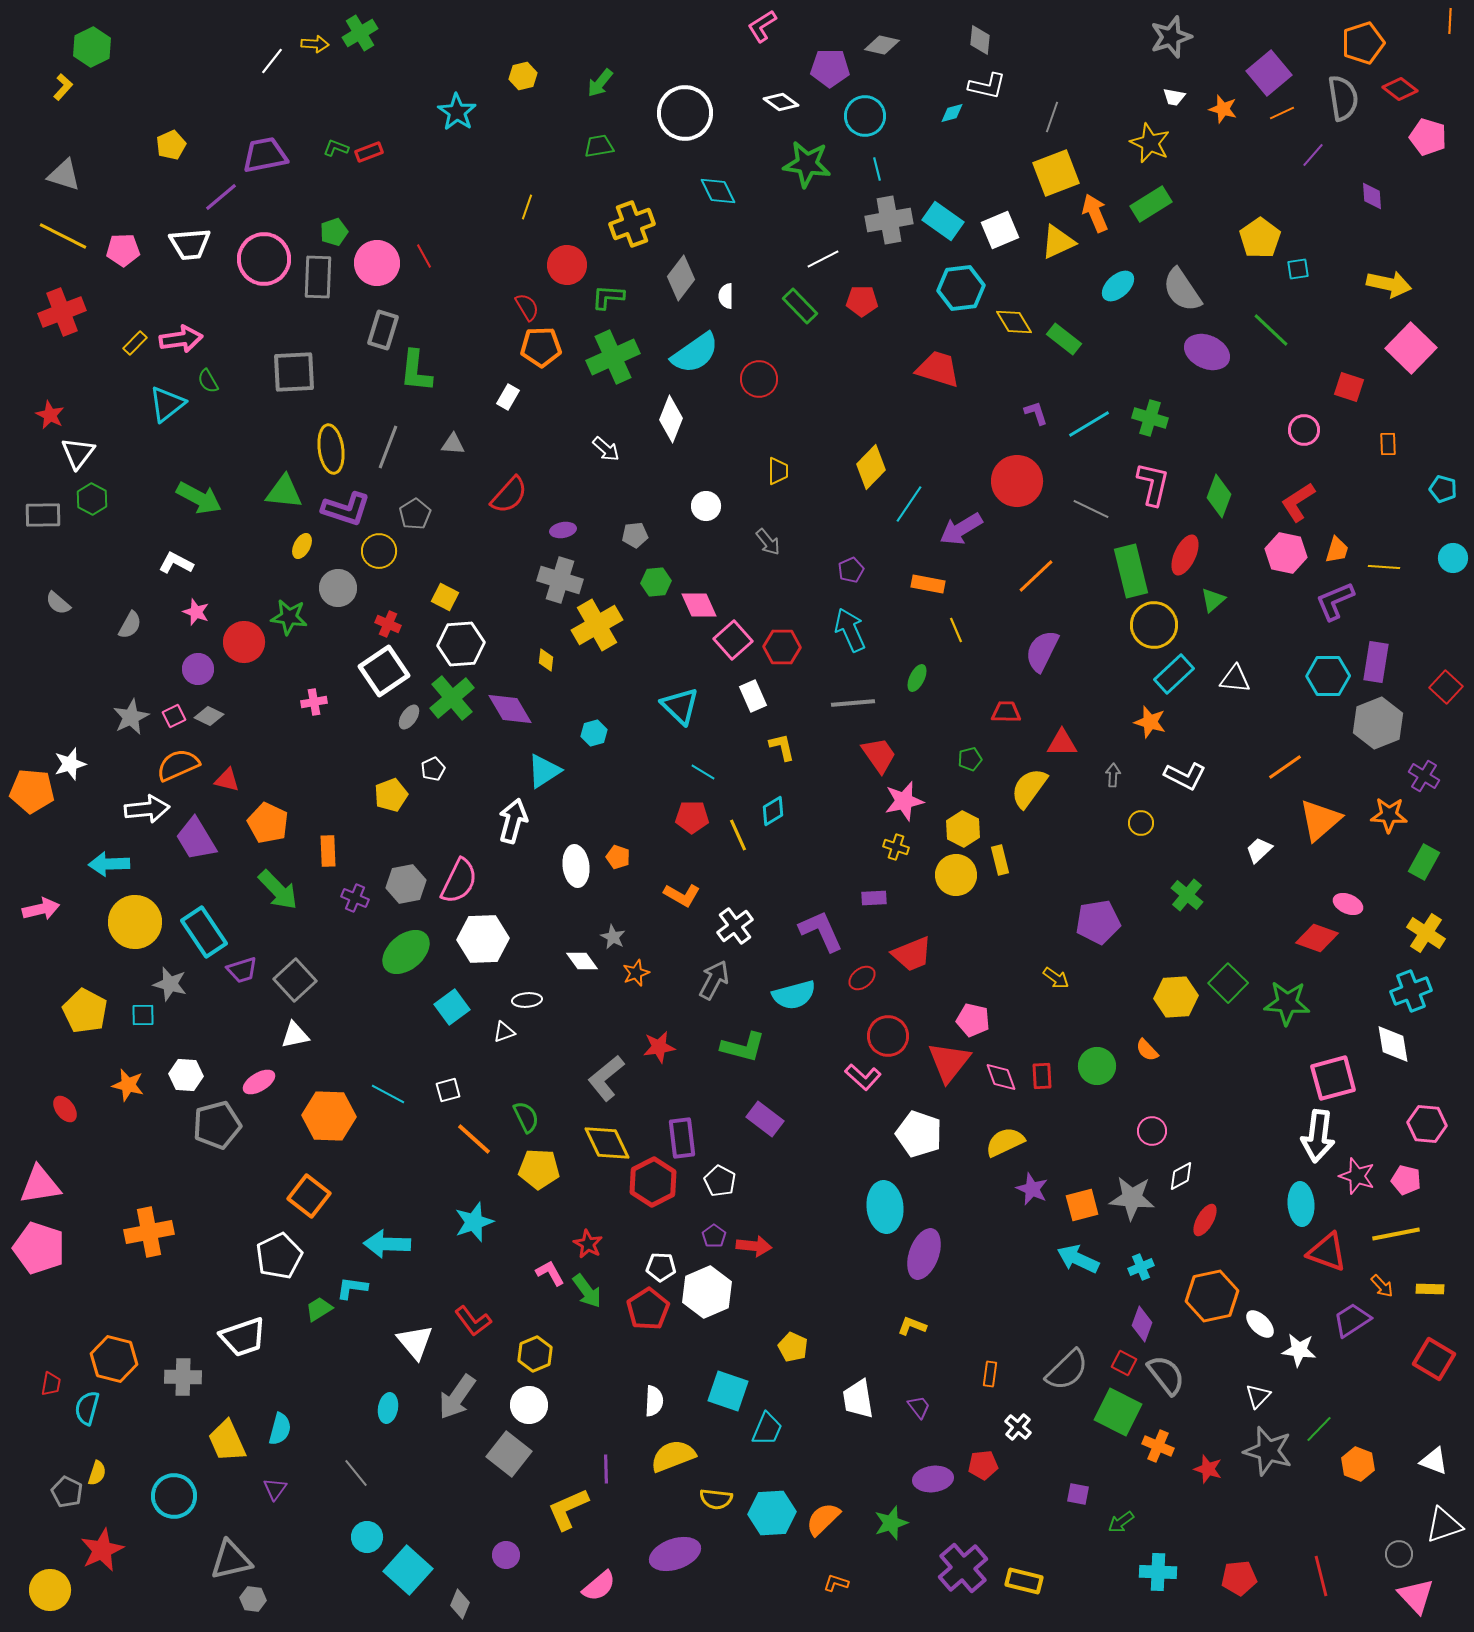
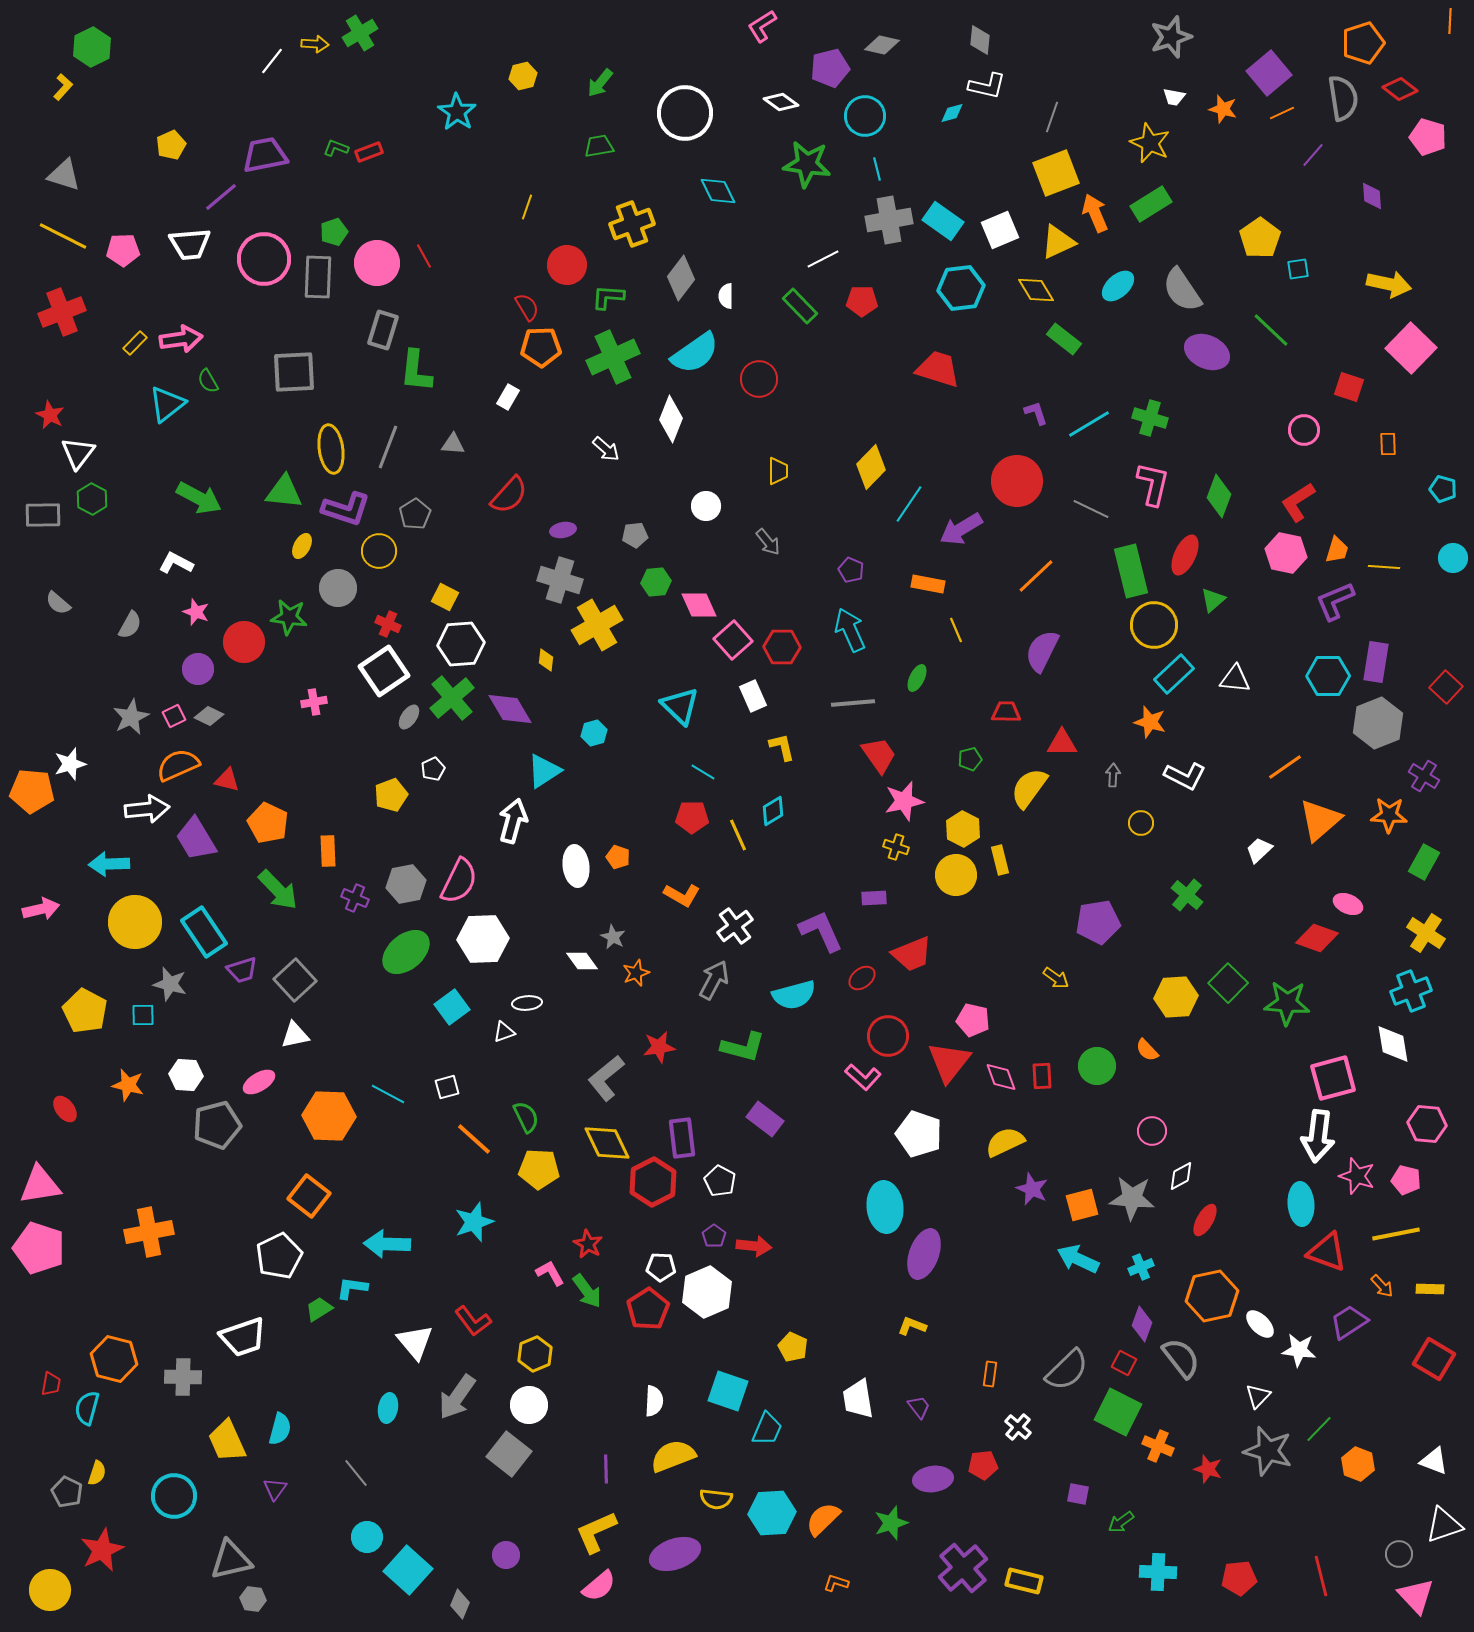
purple pentagon at (830, 68): rotated 15 degrees counterclockwise
yellow diamond at (1014, 322): moved 22 px right, 32 px up
purple pentagon at (851, 570): rotated 25 degrees counterclockwise
white ellipse at (527, 1000): moved 3 px down
white square at (448, 1090): moved 1 px left, 3 px up
purple trapezoid at (1352, 1320): moved 3 px left, 2 px down
gray semicircle at (1166, 1375): moved 15 px right, 17 px up
yellow L-shape at (568, 1509): moved 28 px right, 23 px down
